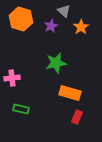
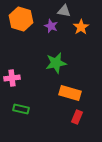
gray triangle: rotated 32 degrees counterclockwise
purple star: rotated 24 degrees counterclockwise
